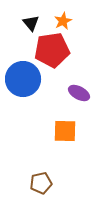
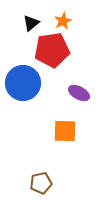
black triangle: rotated 30 degrees clockwise
blue circle: moved 4 px down
